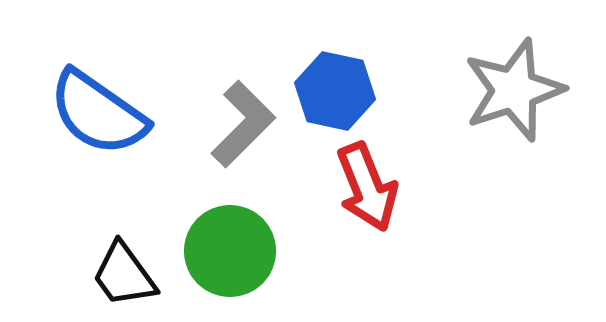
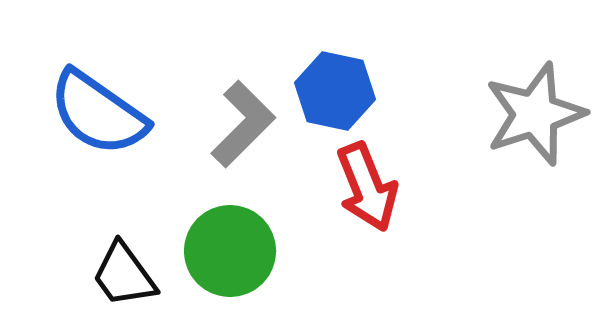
gray star: moved 21 px right, 24 px down
